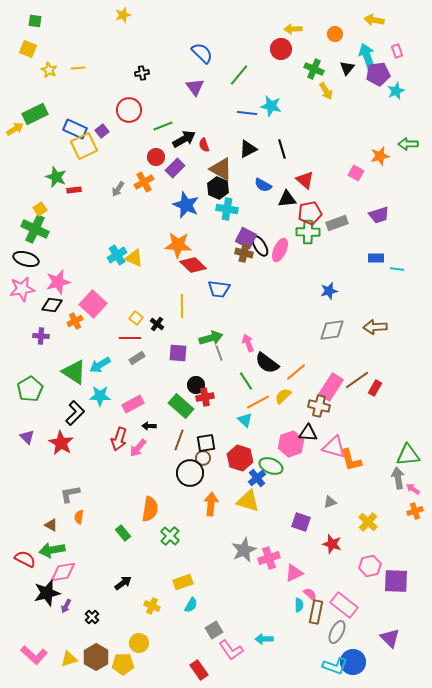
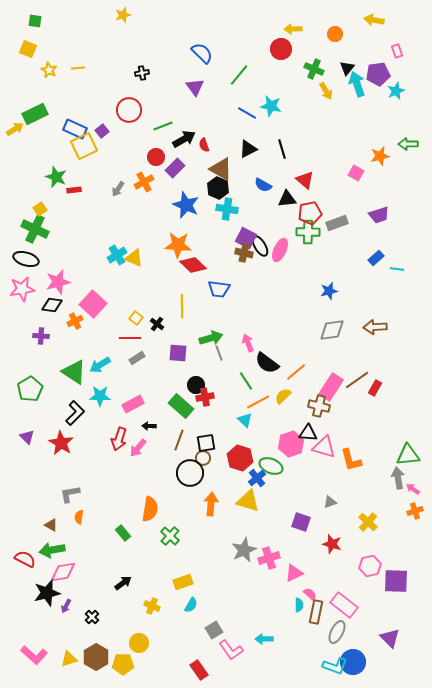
cyan arrow at (367, 56): moved 10 px left, 28 px down
blue line at (247, 113): rotated 24 degrees clockwise
blue rectangle at (376, 258): rotated 42 degrees counterclockwise
pink triangle at (334, 447): moved 10 px left
